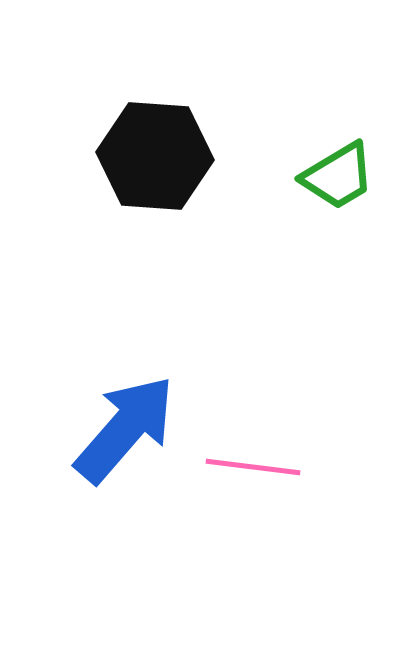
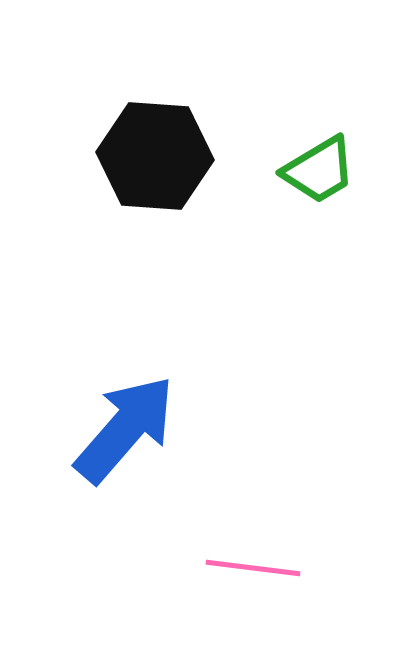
green trapezoid: moved 19 px left, 6 px up
pink line: moved 101 px down
